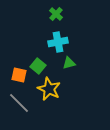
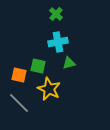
green square: rotated 28 degrees counterclockwise
